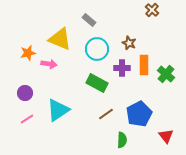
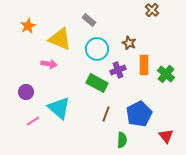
orange star: moved 27 px up; rotated 14 degrees counterclockwise
purple cross: moved 4 px left, 2 px down; rotated 21 degrees counterclockwise
purple circle: moved 1 px right, 1 px up
cyan triangle: moved 1 px right, 2 px up; rotated 45 degrees counterclockwise
brown line: rotated 35 degrees counterclockwise
pink line: moved 6 px right, 2 px down
